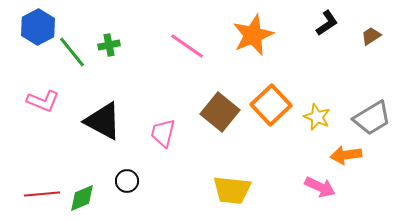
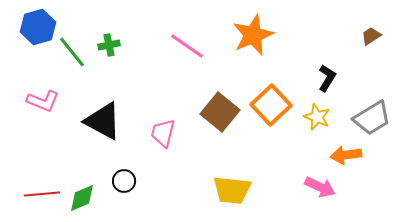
black L-shape: moved 55 px down; rotated 24 degrees counterclockwise
blue hexagon: rotated 12 degrees clockwise
black circle: moved 3 px left
